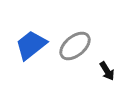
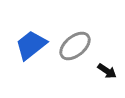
black arrow: rotated 24 degrees counterclockwise
